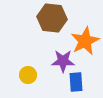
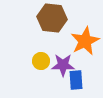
purple star: moved 4 px down
yellow circle: moved 13 px right, 14 px up
blue rectangle: moved 2 px up
